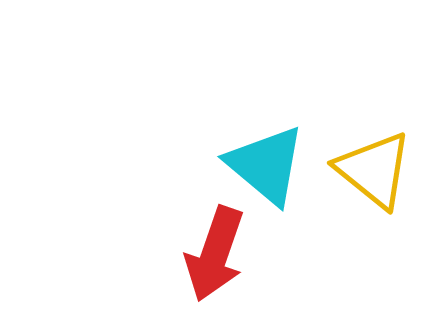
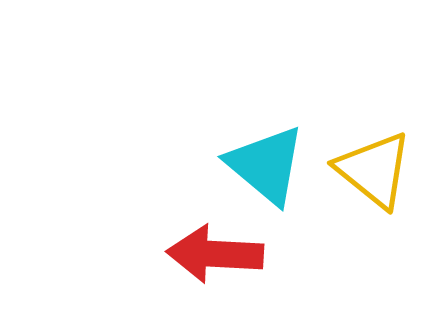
red arrow: rotated 74 degrees clockwise
